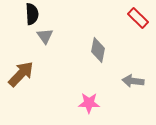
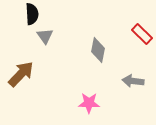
red rectangle: moved 4 px right, 16 px down
